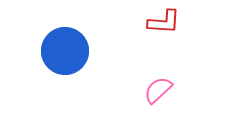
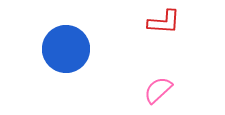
blue circle: moved 1 px right, 2 px up
